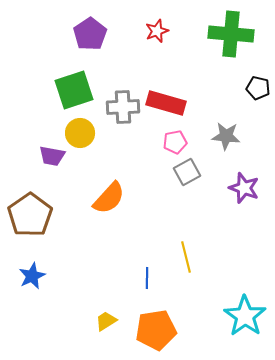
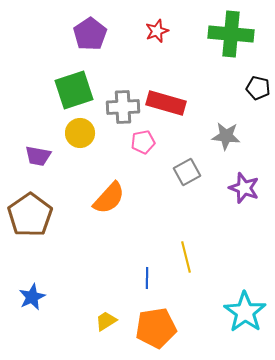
pink pentagon: moved 32 px left
purple trapezoid: moved 14 px left
blue star: moved 21 px down
cyan star: moved 4 px up
orange pentagon: moved 2 px up
